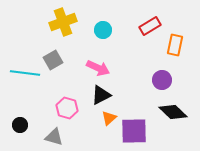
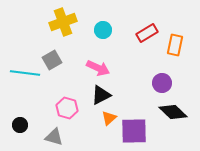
red rectangle: moved 3 px left, 7 px down
gray square: moved 1 px left
purple circle: moved 3 px down
